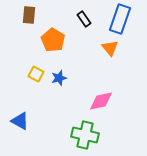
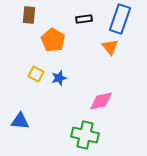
black rectangle: rotated 63 degrees counterclockwise
orange triangle: moved 1 px up
blue triangle: rotated 24 degrees counterclockwise
